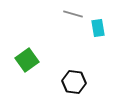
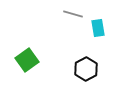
black hexagon: moved 12 px right, 13 px up; rotated 25 degrees clockwise
